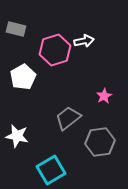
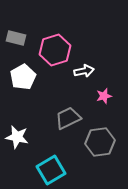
gray rectangle: moved 9 px down
white arrow: moved 30 px down
pink star: rotated 14 degrees clockwise
gray trapezoid: rotated 12 degrees clockwise
white star: moved 1 px down
